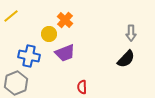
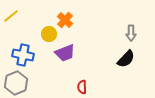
blue cross: moved 6 px left, 1 px up
